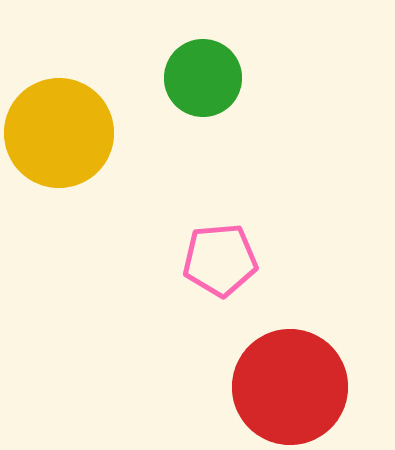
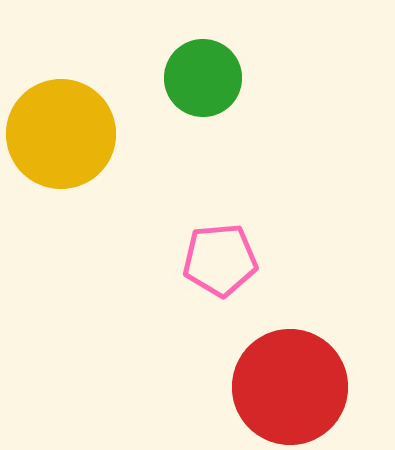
yellow circle: moved 2 px right, 1 px down
